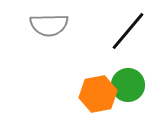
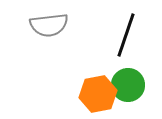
gray semicircle: rotated 6 degrees counterclockwise
black line: moved 2 px left, 4 px down; rotated 21 degrees counterclockwise
